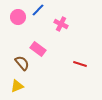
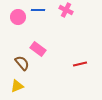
blue line: rotated 48 degrees clockwise
pink cross: moved 5 px right, 14 px up
red line: rotated 32 degrees counterclockwise
